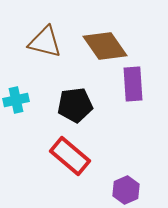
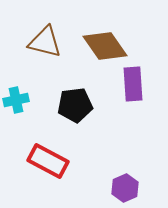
red rectangle: moved 22 px left, 5 px down; rotated 12 degrees counterclockwise
purple hexagon: moved 1 px left, 2 px up
